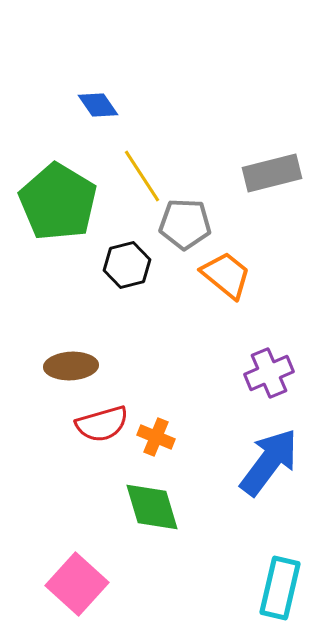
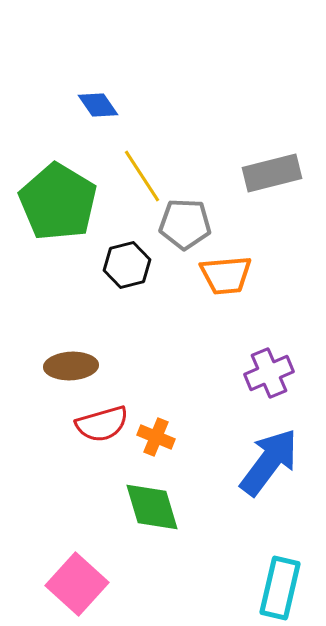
orange trapezoid: rotated 136 degrees clockwise
